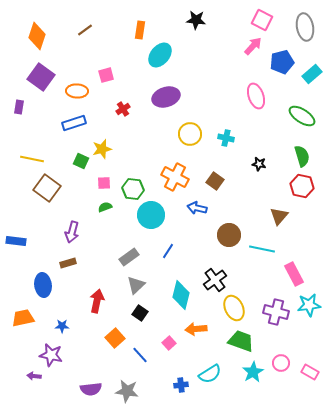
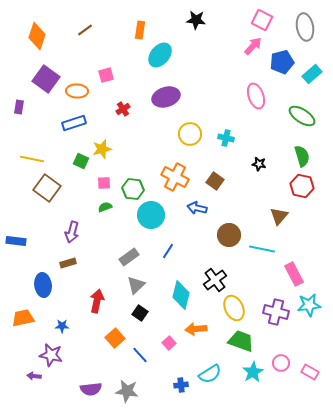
purple square at (41, 77): moved 5 px right, 2 px down
